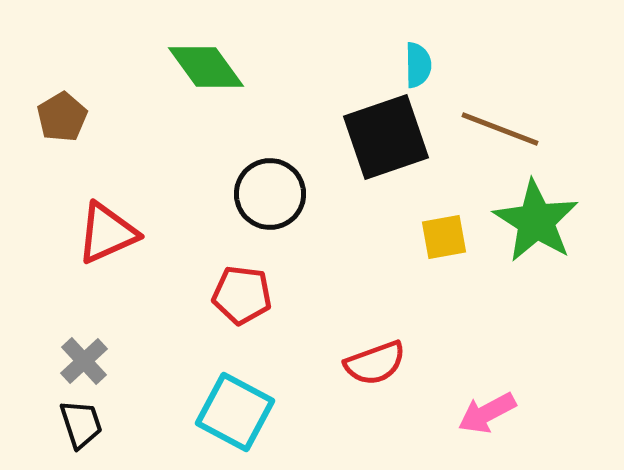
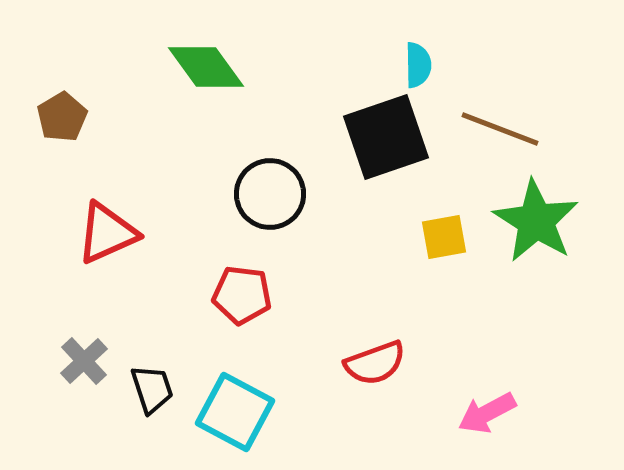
black trapezoid: moved 71 px right, 35 px up
